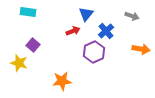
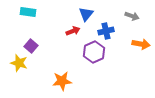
blue cross: rotated 28 degrees clockwise
purple square: moved 2 px left, 1 px down
orange arrow: moved 5 px up
